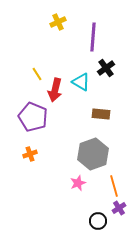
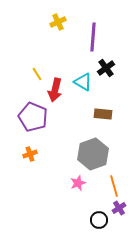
cyan triangle: moved 2 px right
brown rectangle: moved 2 px right
black circle: moved 1 px right, 1 px up
